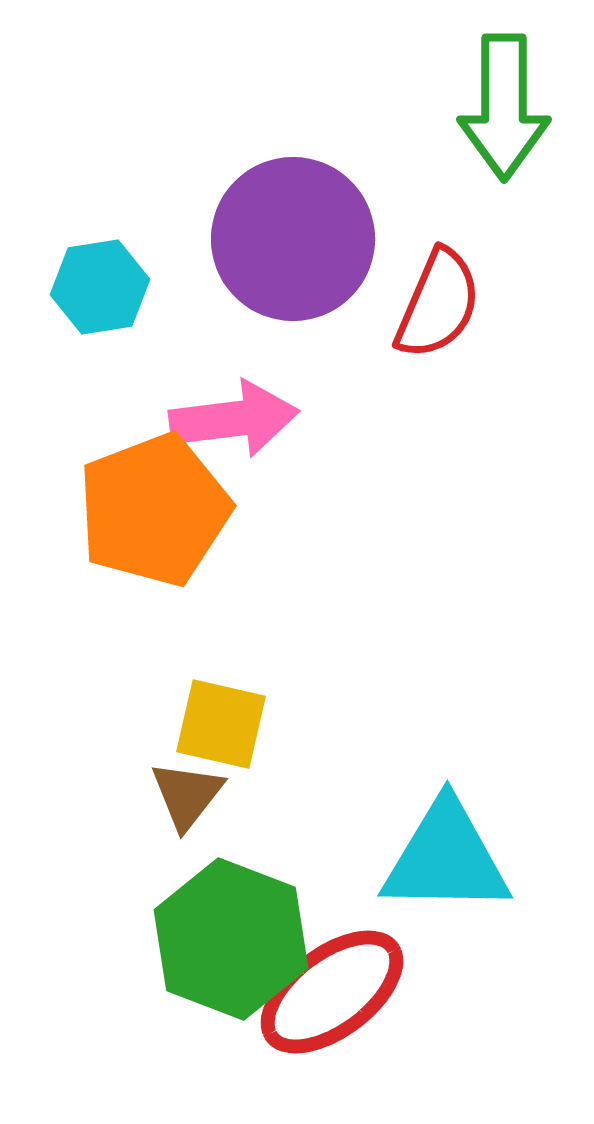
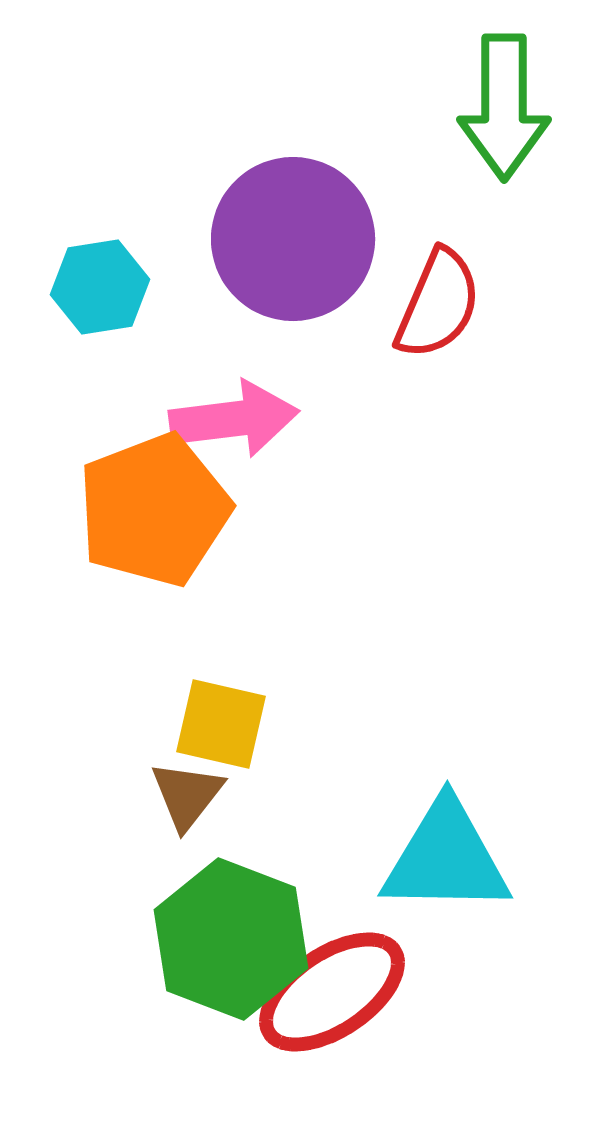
red ellipse: rotated 3 degrees clockwise
